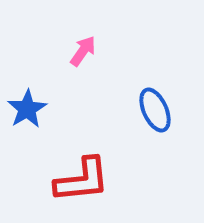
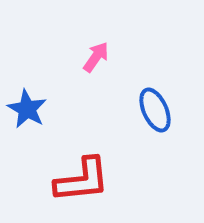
pink arrow: moved 13 px right, 6 px down
blue star: rotated 12 degrees counterclockwise
